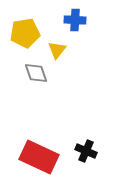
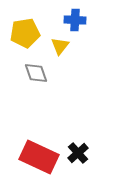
yellow triangle: moved 3 px right, 4 px up
black cross: moved 8 px left, 2 px down; rotated 25 degrees clockwise
